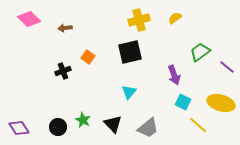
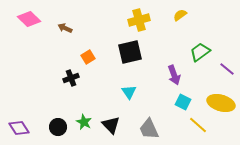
yellow semicircle: moved 5 px right, 3 px up
brown arrow: rotated 32 degrees clockwise
orange square: rotated 24 degrees clockwise
purple line: moved 2 px down
black cross: moved 8 px right, 7 px down
cyan triangle: rotated 14 degrees counterclockwise
green star: moved 1 px right, 2 px down
black triangle: moved 2 px left, 1 px down
gray trapezoid: moved 1 px right, 1 px down; rotated 105 degrees clockwise
